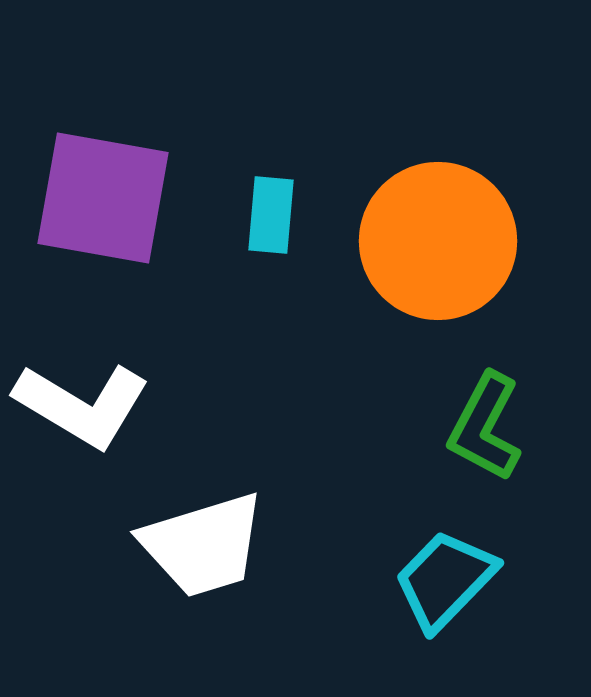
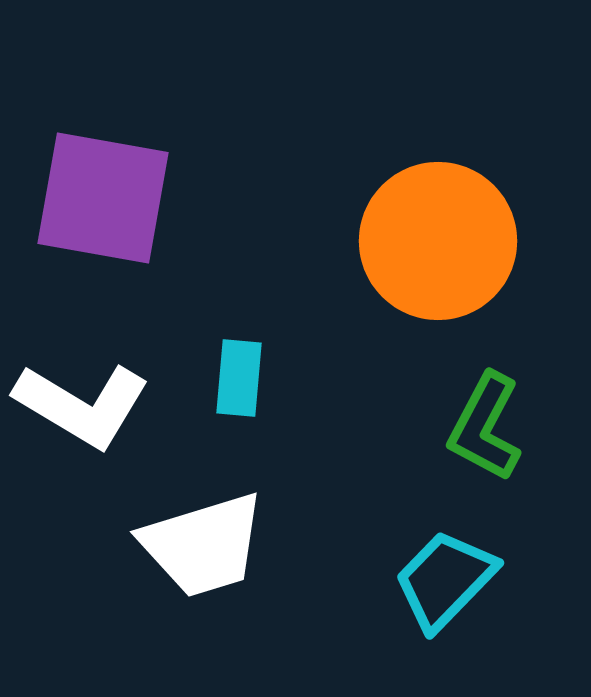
cyan rectangle: moved 32 px left, 163 px down
